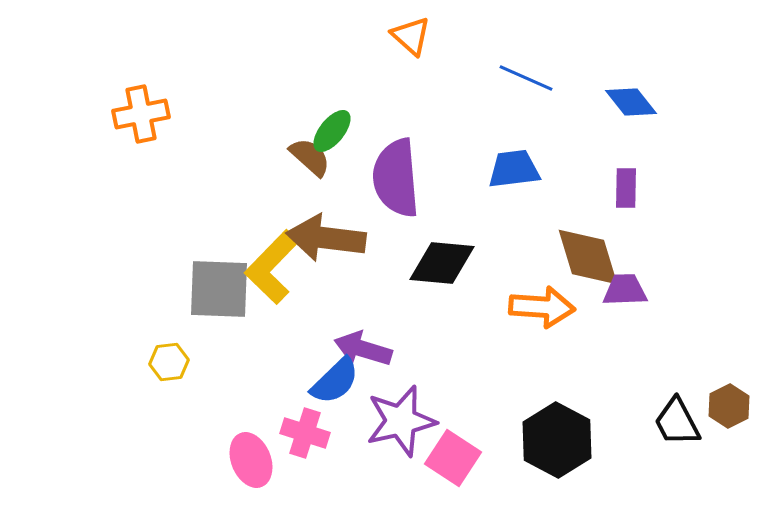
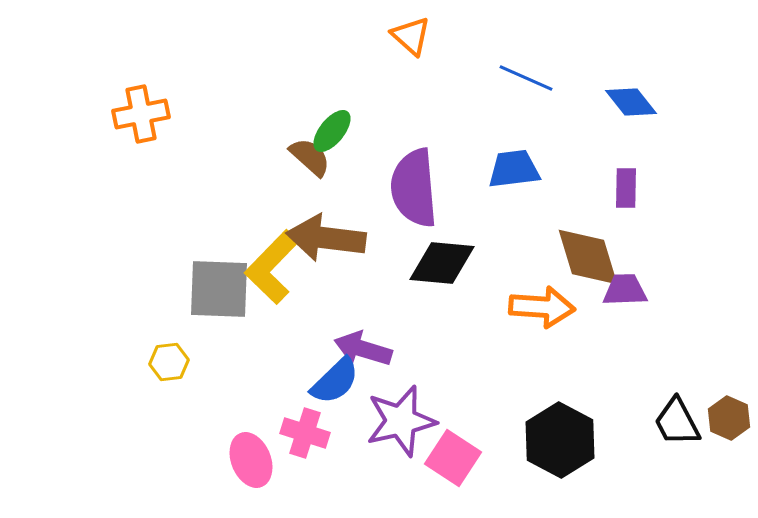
purple semicircle: moved 18 px right, 10 px down
brown hexagon: moved 12 px down; rotated 9 degrees counterclockwise
black hexagon: moved 3 px right
